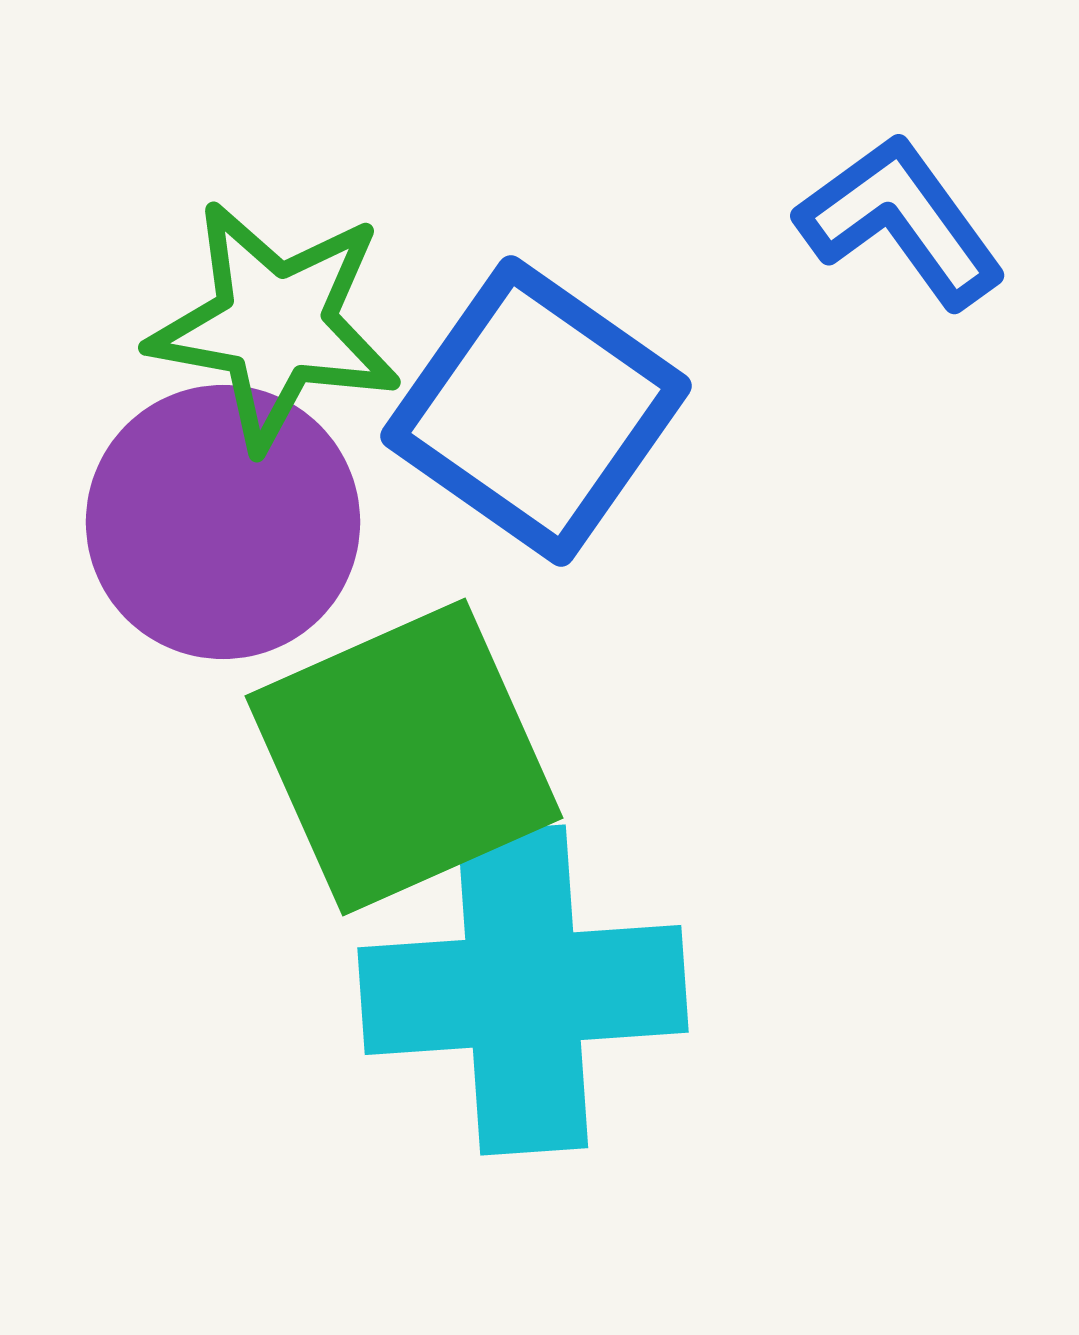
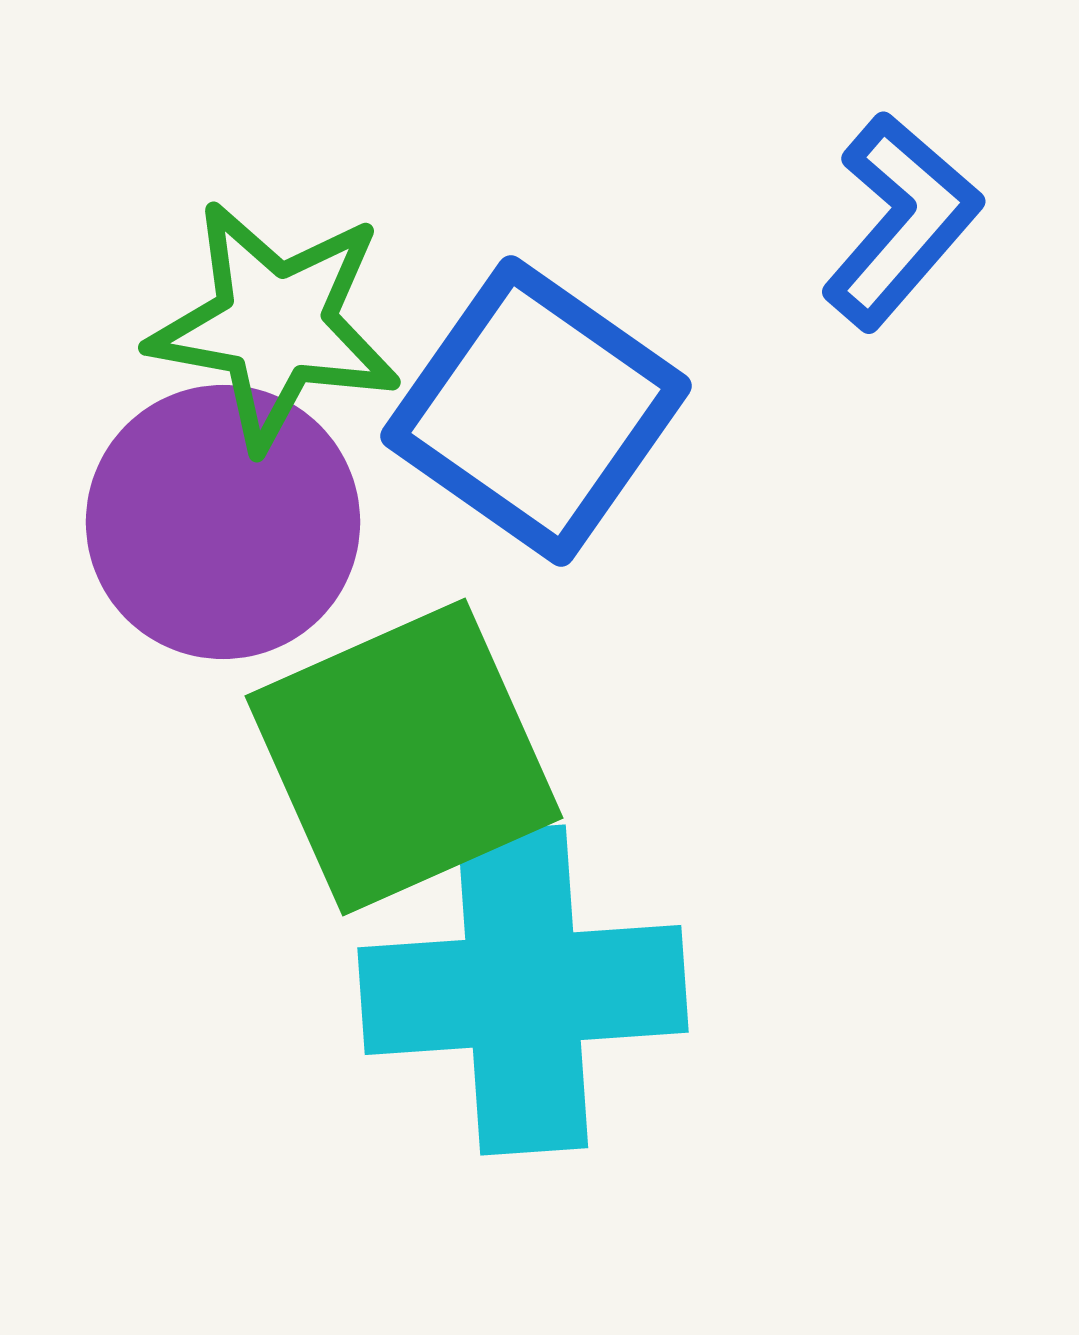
blue L-shape: rotated 77 degrees clockwise
